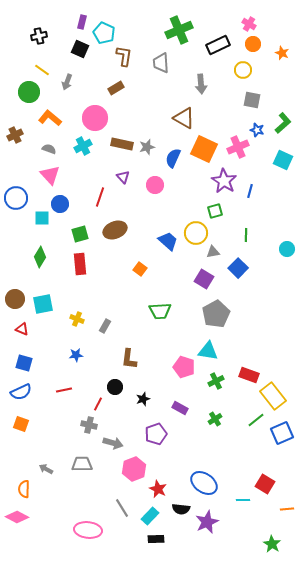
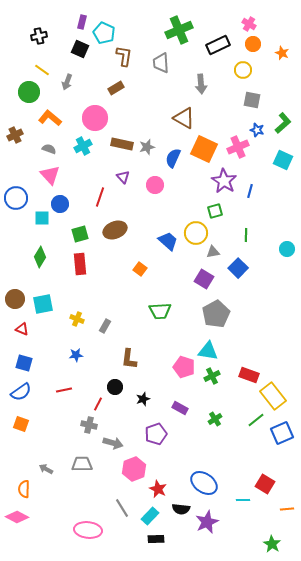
green cross at (216, 381): moved 4 px left, 5 px up
blue semicircle at (21, 392): rotated 10 degrees counterclockwise
